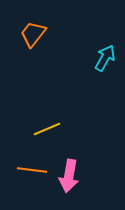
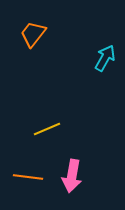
orange line: moved 4 px left, 7 px down
pink arrow: moved 3 px right
